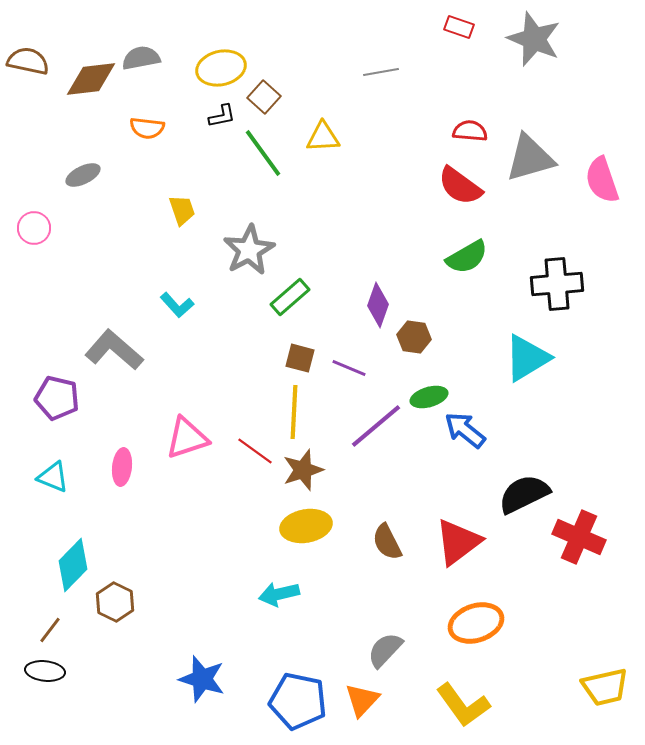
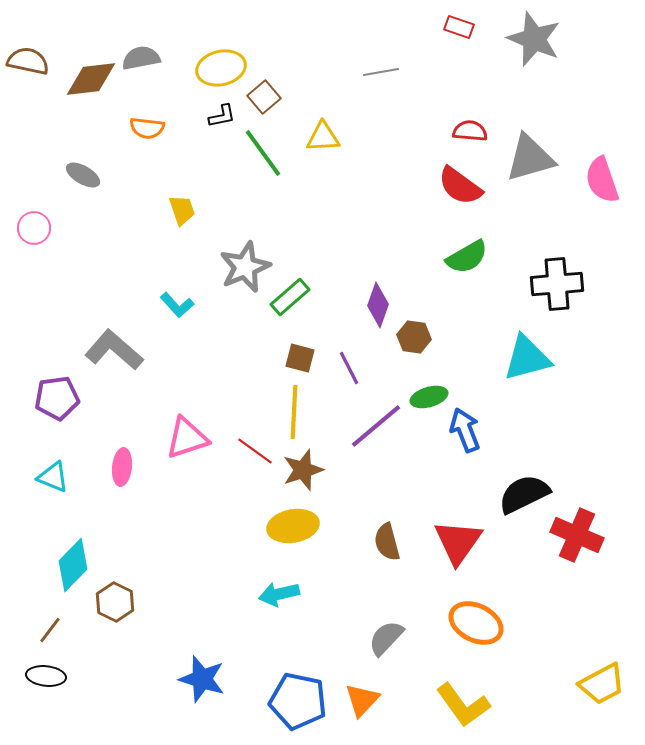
brown square at (264, 97): rotated 8 degrees clockwise
gray ellipse at (83, 175): rotated 56 degrees clockwise
gray star at (249, 250): moved 4 px left, 17 px down; rotated 6 degrees clockwise
cyan triangle at (527, 358): rotated 16 degrees clockwise
purple line at (349, 368): rotated 40 degrees clockwise
purple pentagon at (57, 398): rotated 21 degrees counterclockwise
blue arrow at (465, 430): rotated 30 degrees clockwise
yellow ellipse at (306, 526): moved 13 px left
red cross at (579, 537): moved 2 px left, 2 px up
brown semicircle at (387, 542): rotated 12 degrees clockwise
red triangle at (458, 542): rotated 18 degrees counterclockwise
orange ellipse at (476, 623): rotated 44 degrees clockwise
gray semicircle at (385, 650): moved 1 px right, 12 px up
black ellipse at (45, 671): moved 1 px right, 5 px down
yellow trapezoid at (605, 687): moved 3 px left, 3 px up; rotated 15 degrees counterclockwise
